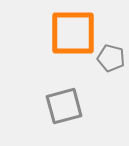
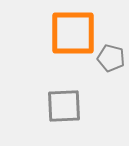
gray square: rotated 12 degrees clockwise
